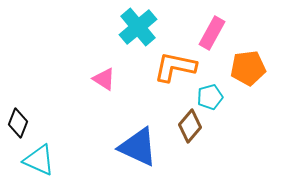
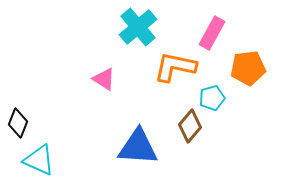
cyan pentagon: moved 2 px right, 1 px down
blue triangle: rotated 21 degrees counterclockwise
